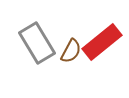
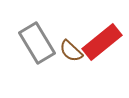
brown semicircle: rotated 105 degrees clockwise
